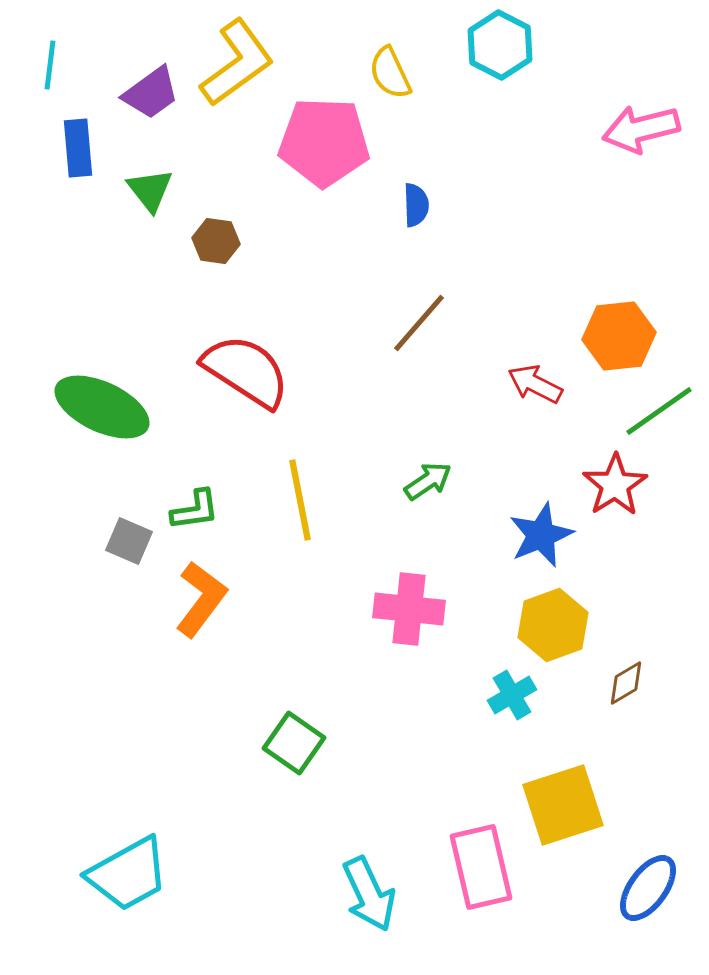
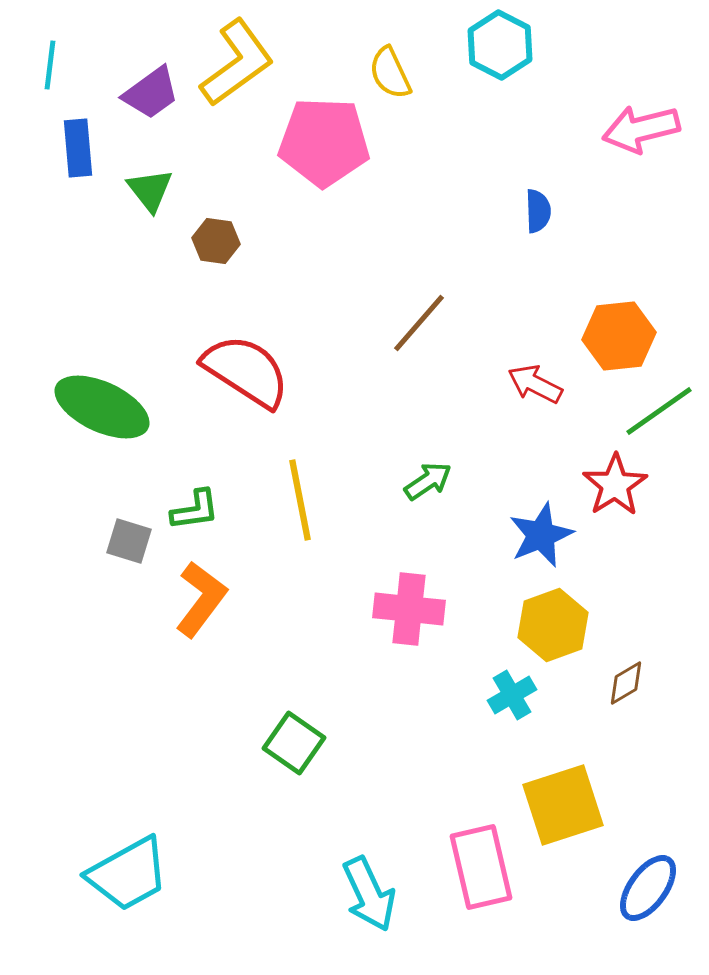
blue semicircle: moved 122 px right, 6 px down
gray square: rotated 6 degrees counterclockwise
